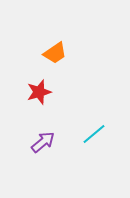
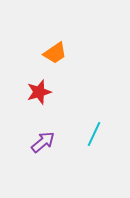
cyan line: rotated 25 degrees counterclockwise
